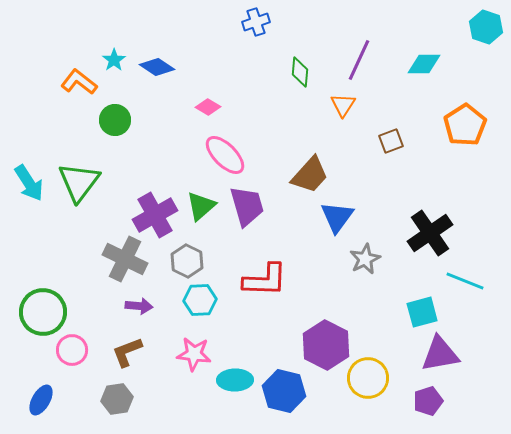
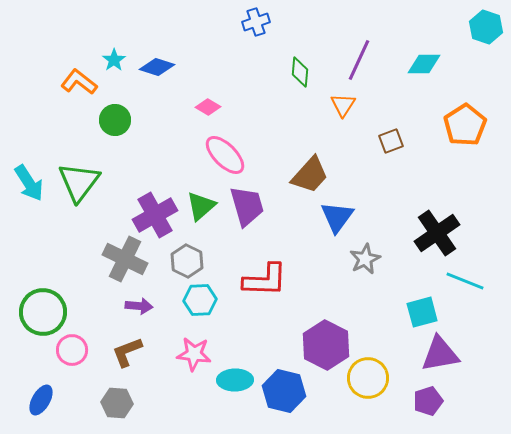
blue diamond at (157, 67): rotated 16 degrees counterclockwise
black cross at (430, 233): moved 7 px right
gray hexagon at (117, 399): moved 4 px down; rotated 12 degrees clockwise
